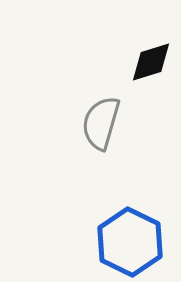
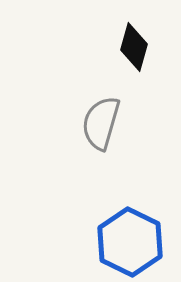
black diamond: moved 17 px left, 15 px up; rotated 57 degrees counterclockwise
